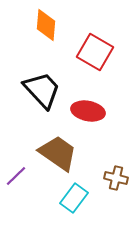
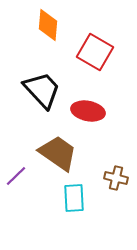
orange diamond: moved 2 px right
cyan rectangle: rotated 40 degrees counterclockwise
